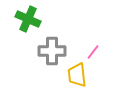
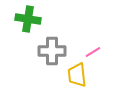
green cross: rotated 15 degrees counterclockwise
pink line: rotated 21 degrees clockwise
